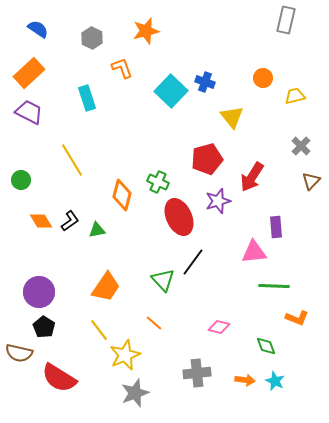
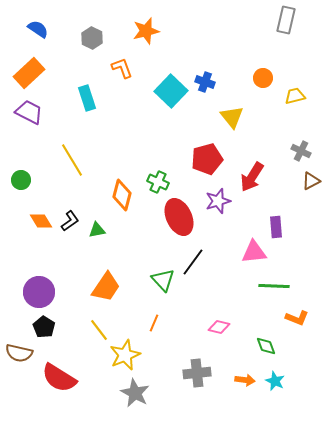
gray cross at (301, 146): moved 5 px down; rotated 18 degrees counterclockwise
brown triangle at (311, 181): rotated 18 degrees clockwise
orange line at (154, 323): rotated 72 degrees clockwise
gray star at (135, 393): rotated 24 degrees counterclockwise
